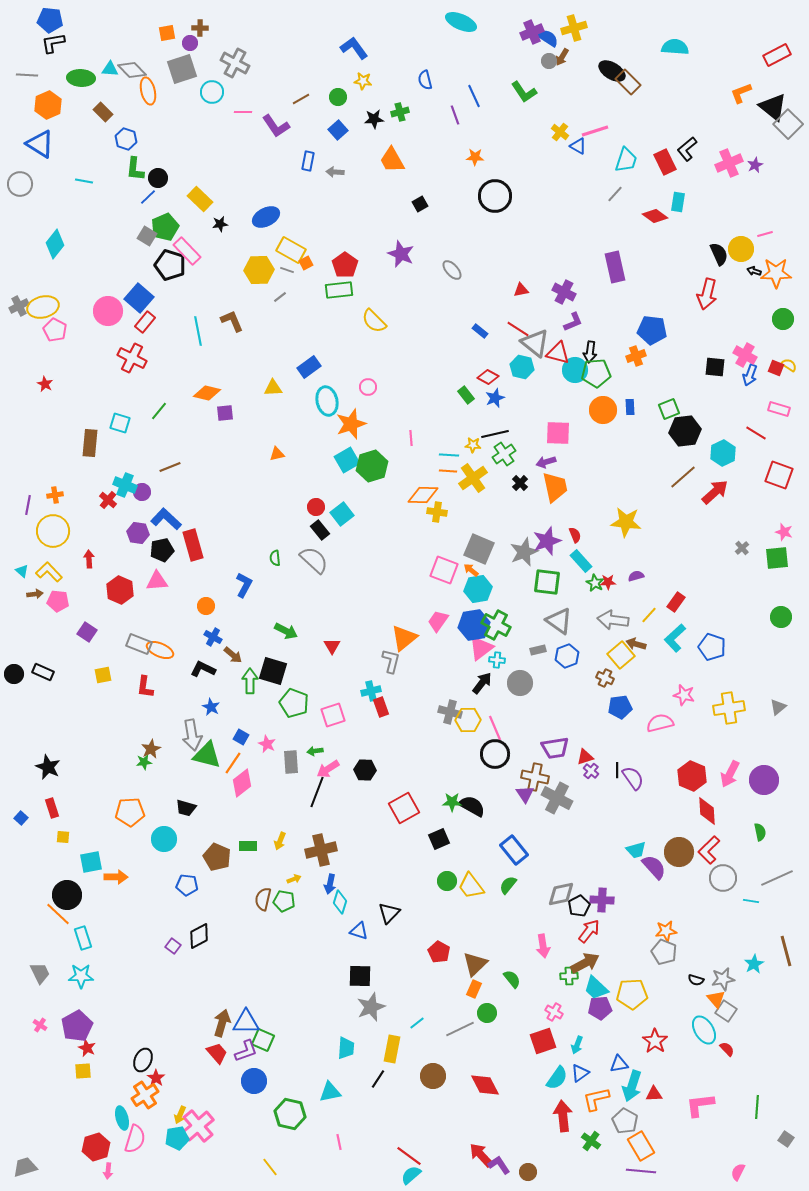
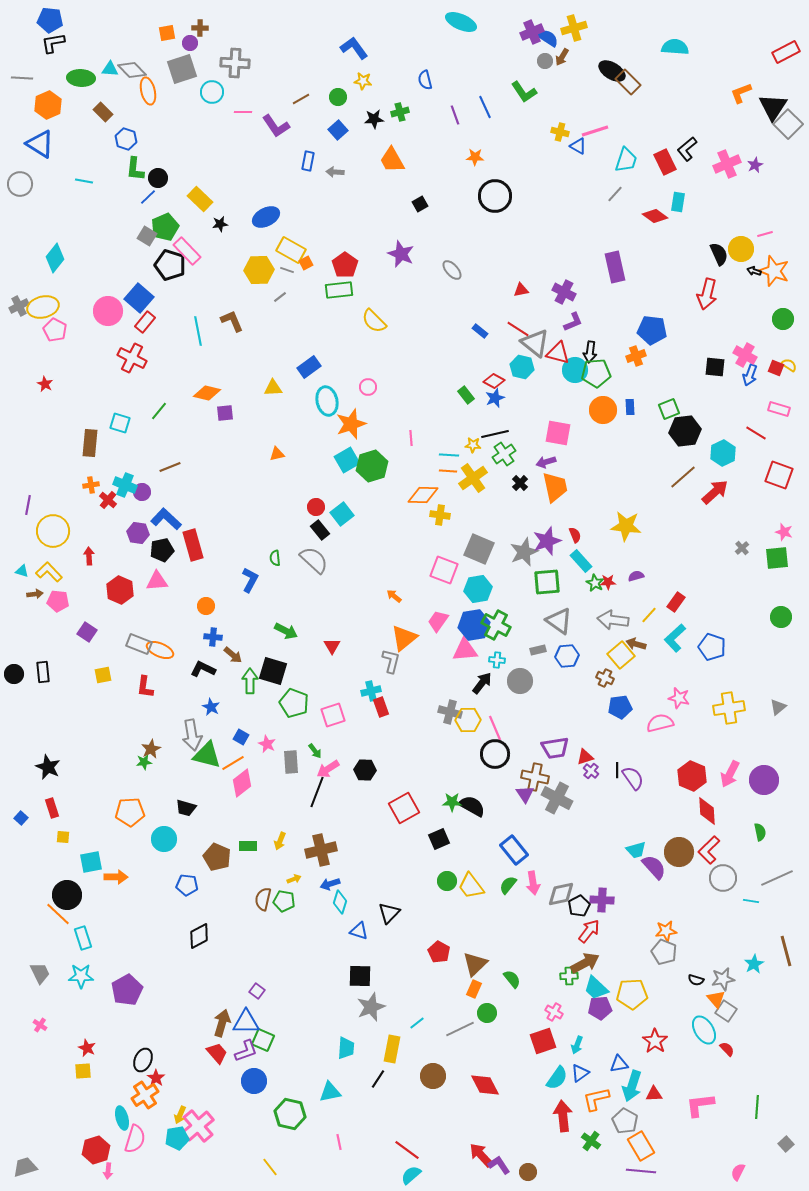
red rectangle at (777, 55): moved 9 px right, 3 px up
gray circle at (549, 61): moved 4 px left
gray cross at (235, 63): rotated 24 degrees counterclockwise
gray line at (27, 75): moved 5 px left, 3 px down
blue line at (474, 96): moved 11 px right, 11 px down
black triangle at (773, 107): rotated 24 degrees clockwise
yellow cross at (560, 132): rotated 24 degrees counterclockwise
pink cross at (729, 163): moved 2 px left, 1 px down
cyan diamond at (55, 244): moved 14 px down
orange star at (776, 273): moved 2 px left, 2 px up; rotated 20 degrees clockwise
red diamond at (488, 377): moved 6 px right, 4 px down
pink square at (558, 433): rotated 8 degrees clockwise
orange cross at (55, 495): moved 36 px right, 10 px up
yellow cross at (437, 512): moved 3 px right, 3 px down
yellow star at (626, 522): moved 4 px down
red arrow at (89, 559): moved 3 px up
orange arrow at (471, 570): moved 77 px left, 26 px down
cyan triangle at (22, 571): rotated 24 degrees counterclockwise
green square at (547, 582): rotated 12 degrees counterclockwise
blue L-shape at (244, 585): moved 6 px right, 5 px up
blue cross at (213, 637): rotated 24 degrees counterclockwise
pink triangle at (481, 648): moved 16 px left, 2 px down; rotated 32 degrees clockwise
blue hexagon at (567, 656): rotated 15 degrees clockwise
black rectangle at (43, 672): rotated 60 degrees clockwise
gray circle at (520, 683): moved 2 px up
pink star at (684, 695): moved 5 px left, 3 px down
green arrow at (315, 751): rotated 119 degrees counterclockwise
orange line at (233, 763): rotated 25 degrees clockwise
blue arrow at (330, 884): rotated 60 degrees clockwise
purple square at (173, 946): moved 84 px right, 45 px down
pink arrow at (543, 946): moved 10 px left, 63 px up
purple pentagon at (77, 1026): moved 50 px right, 36 px up
gray square at (786, 1139): moved 5 px down; rotated 14 degrees clockwise
red hexagon at (96, 1147): moved 3 px down
red line at (409, 1156): moved 2 px left, 6 px up
